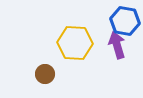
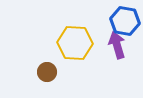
brown circle: moved 2 px right, 2 px up
